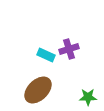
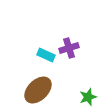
purple cross: moved 1 px up
green star: rotated 18 degrees counterclockwise
